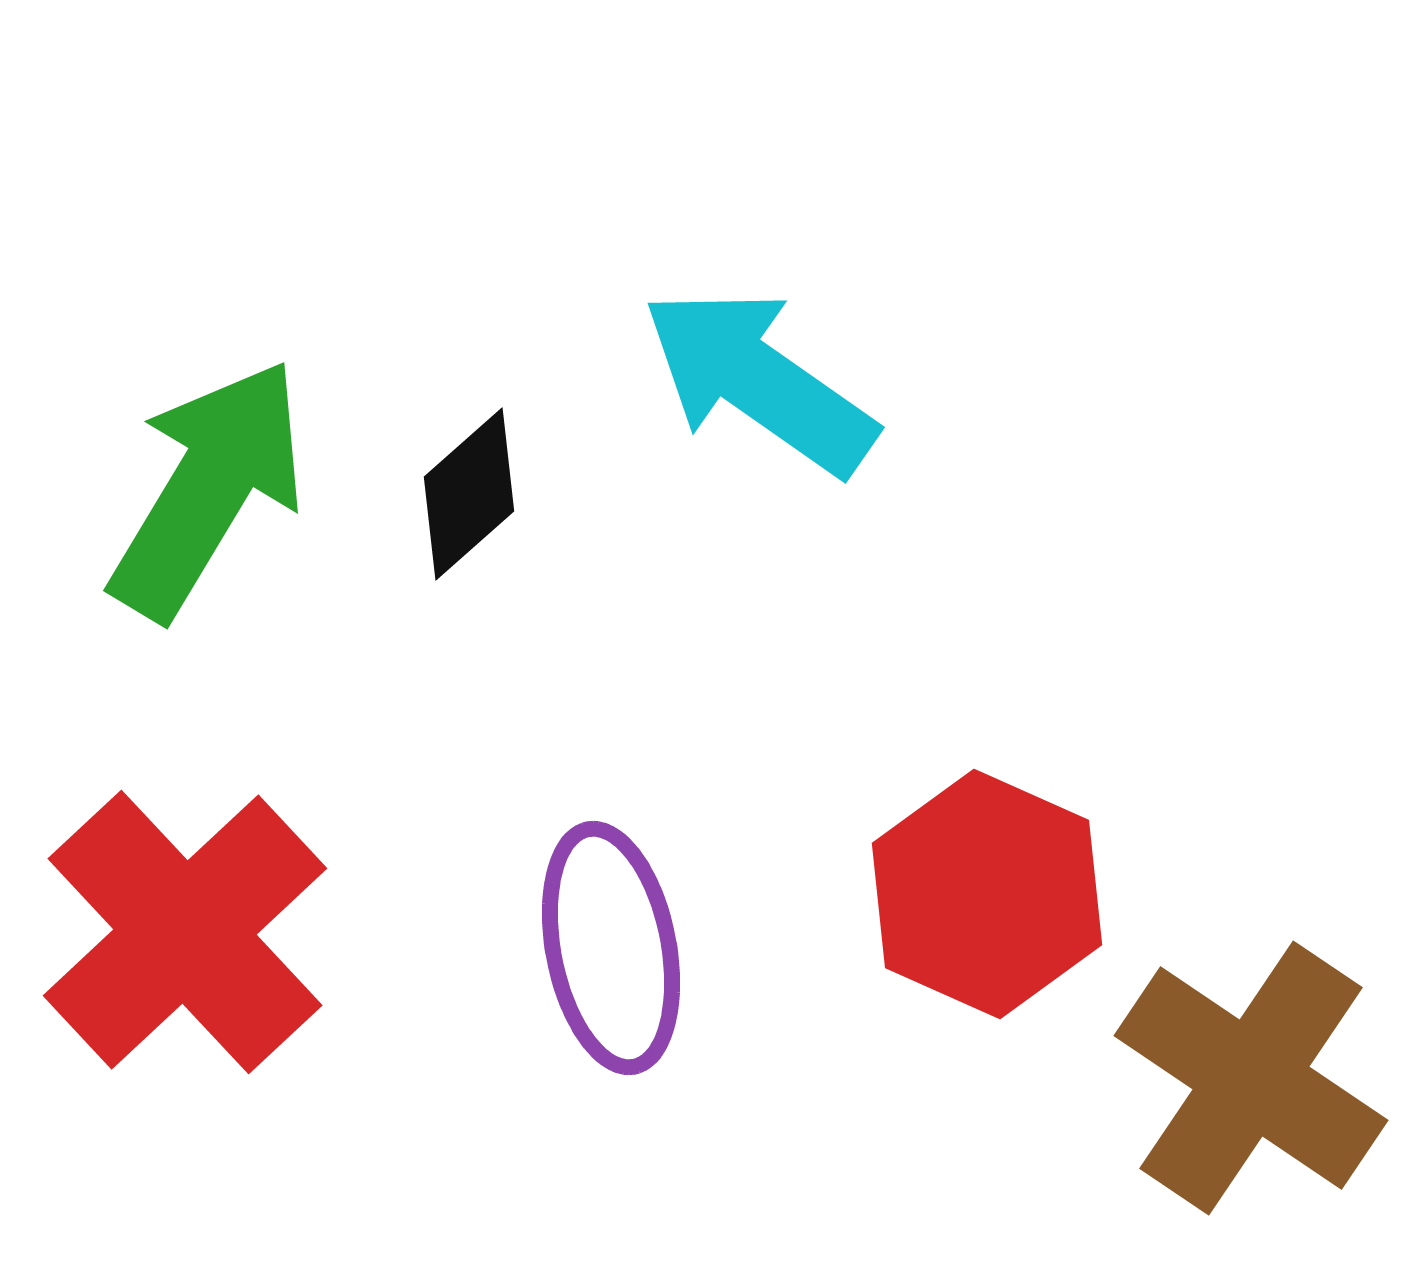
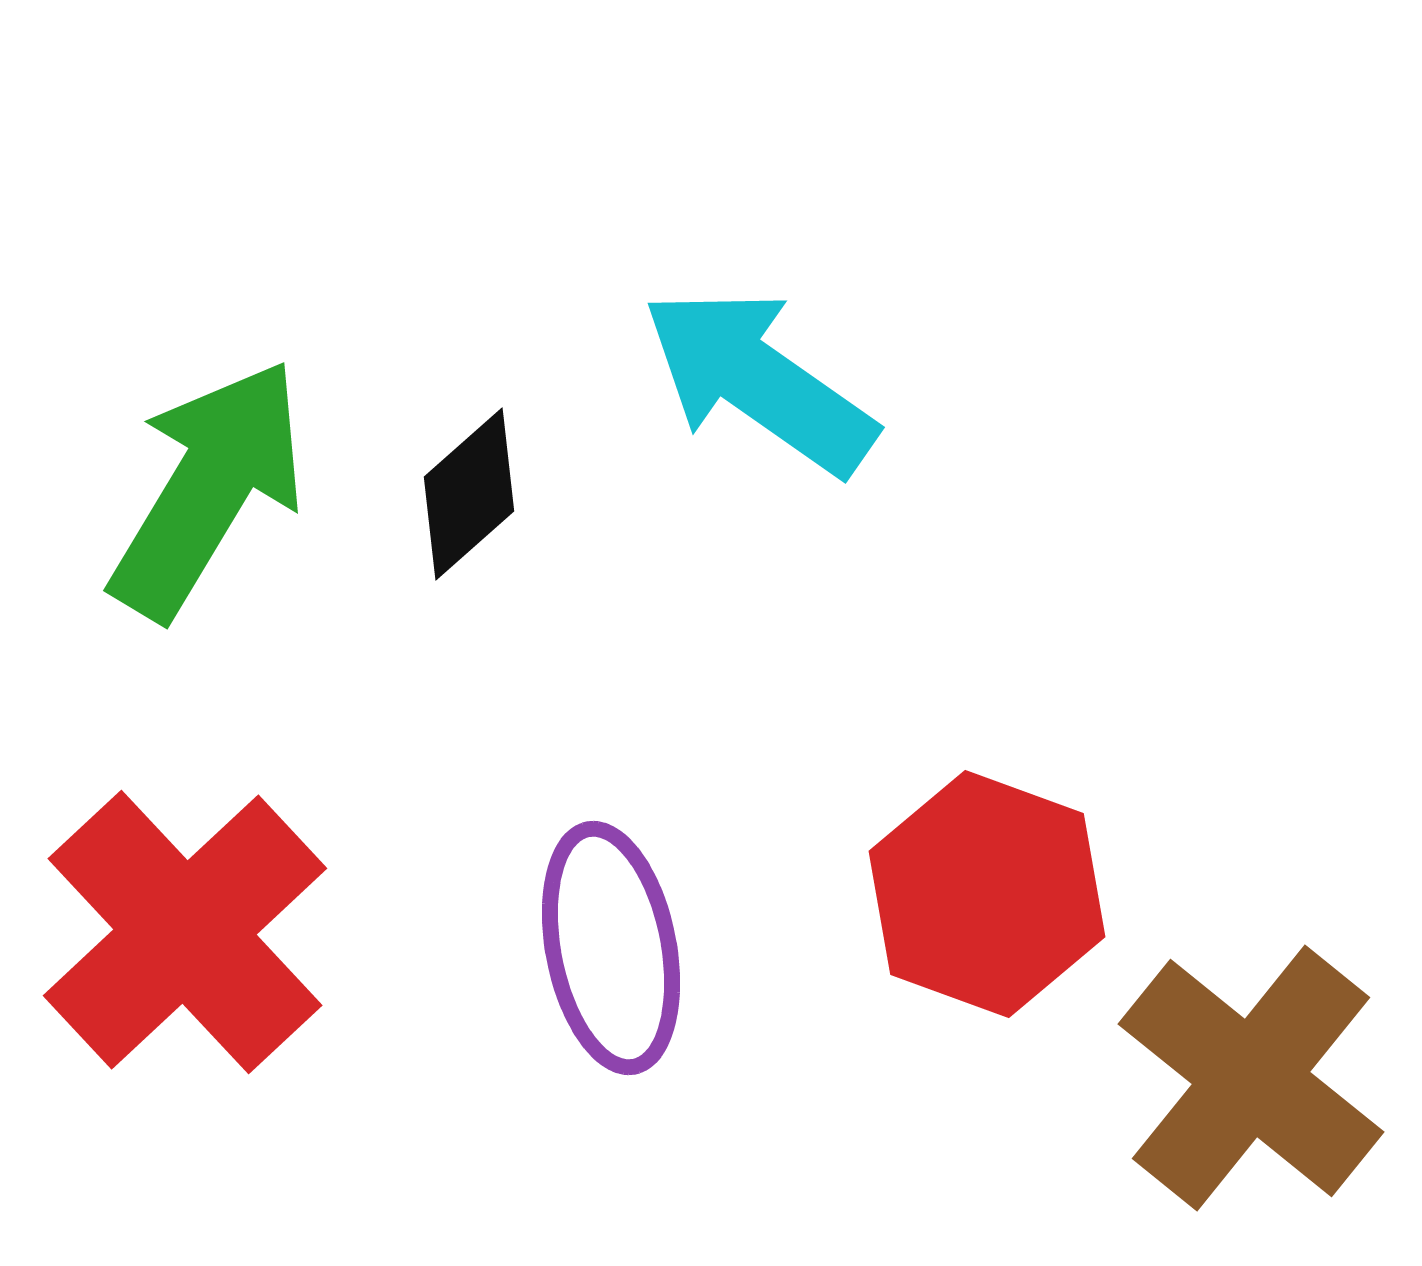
red hexagon: rotated 4 degrees counterclockwise
brown cross: rotated 5 degrees clockwise
